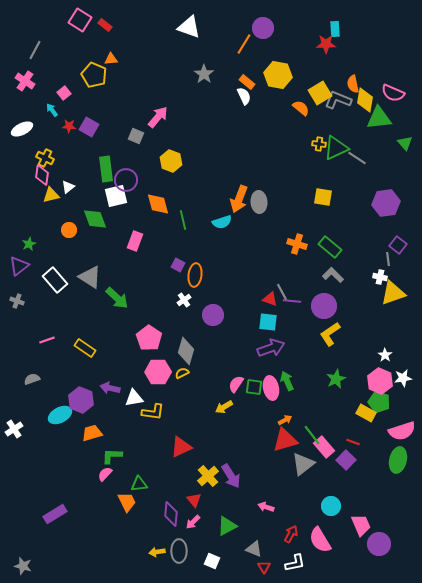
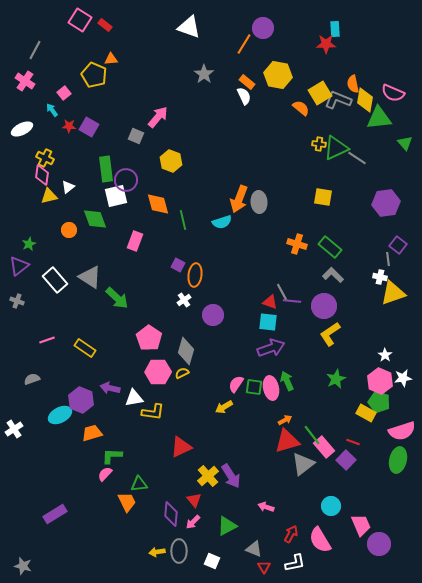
yellow triangle at (51, 195): moved 2 px left, 1 px down
red triangle at (270, 299): moved 3 px down
red triangle at (285, 440): moved 2 px right, 1 px down
